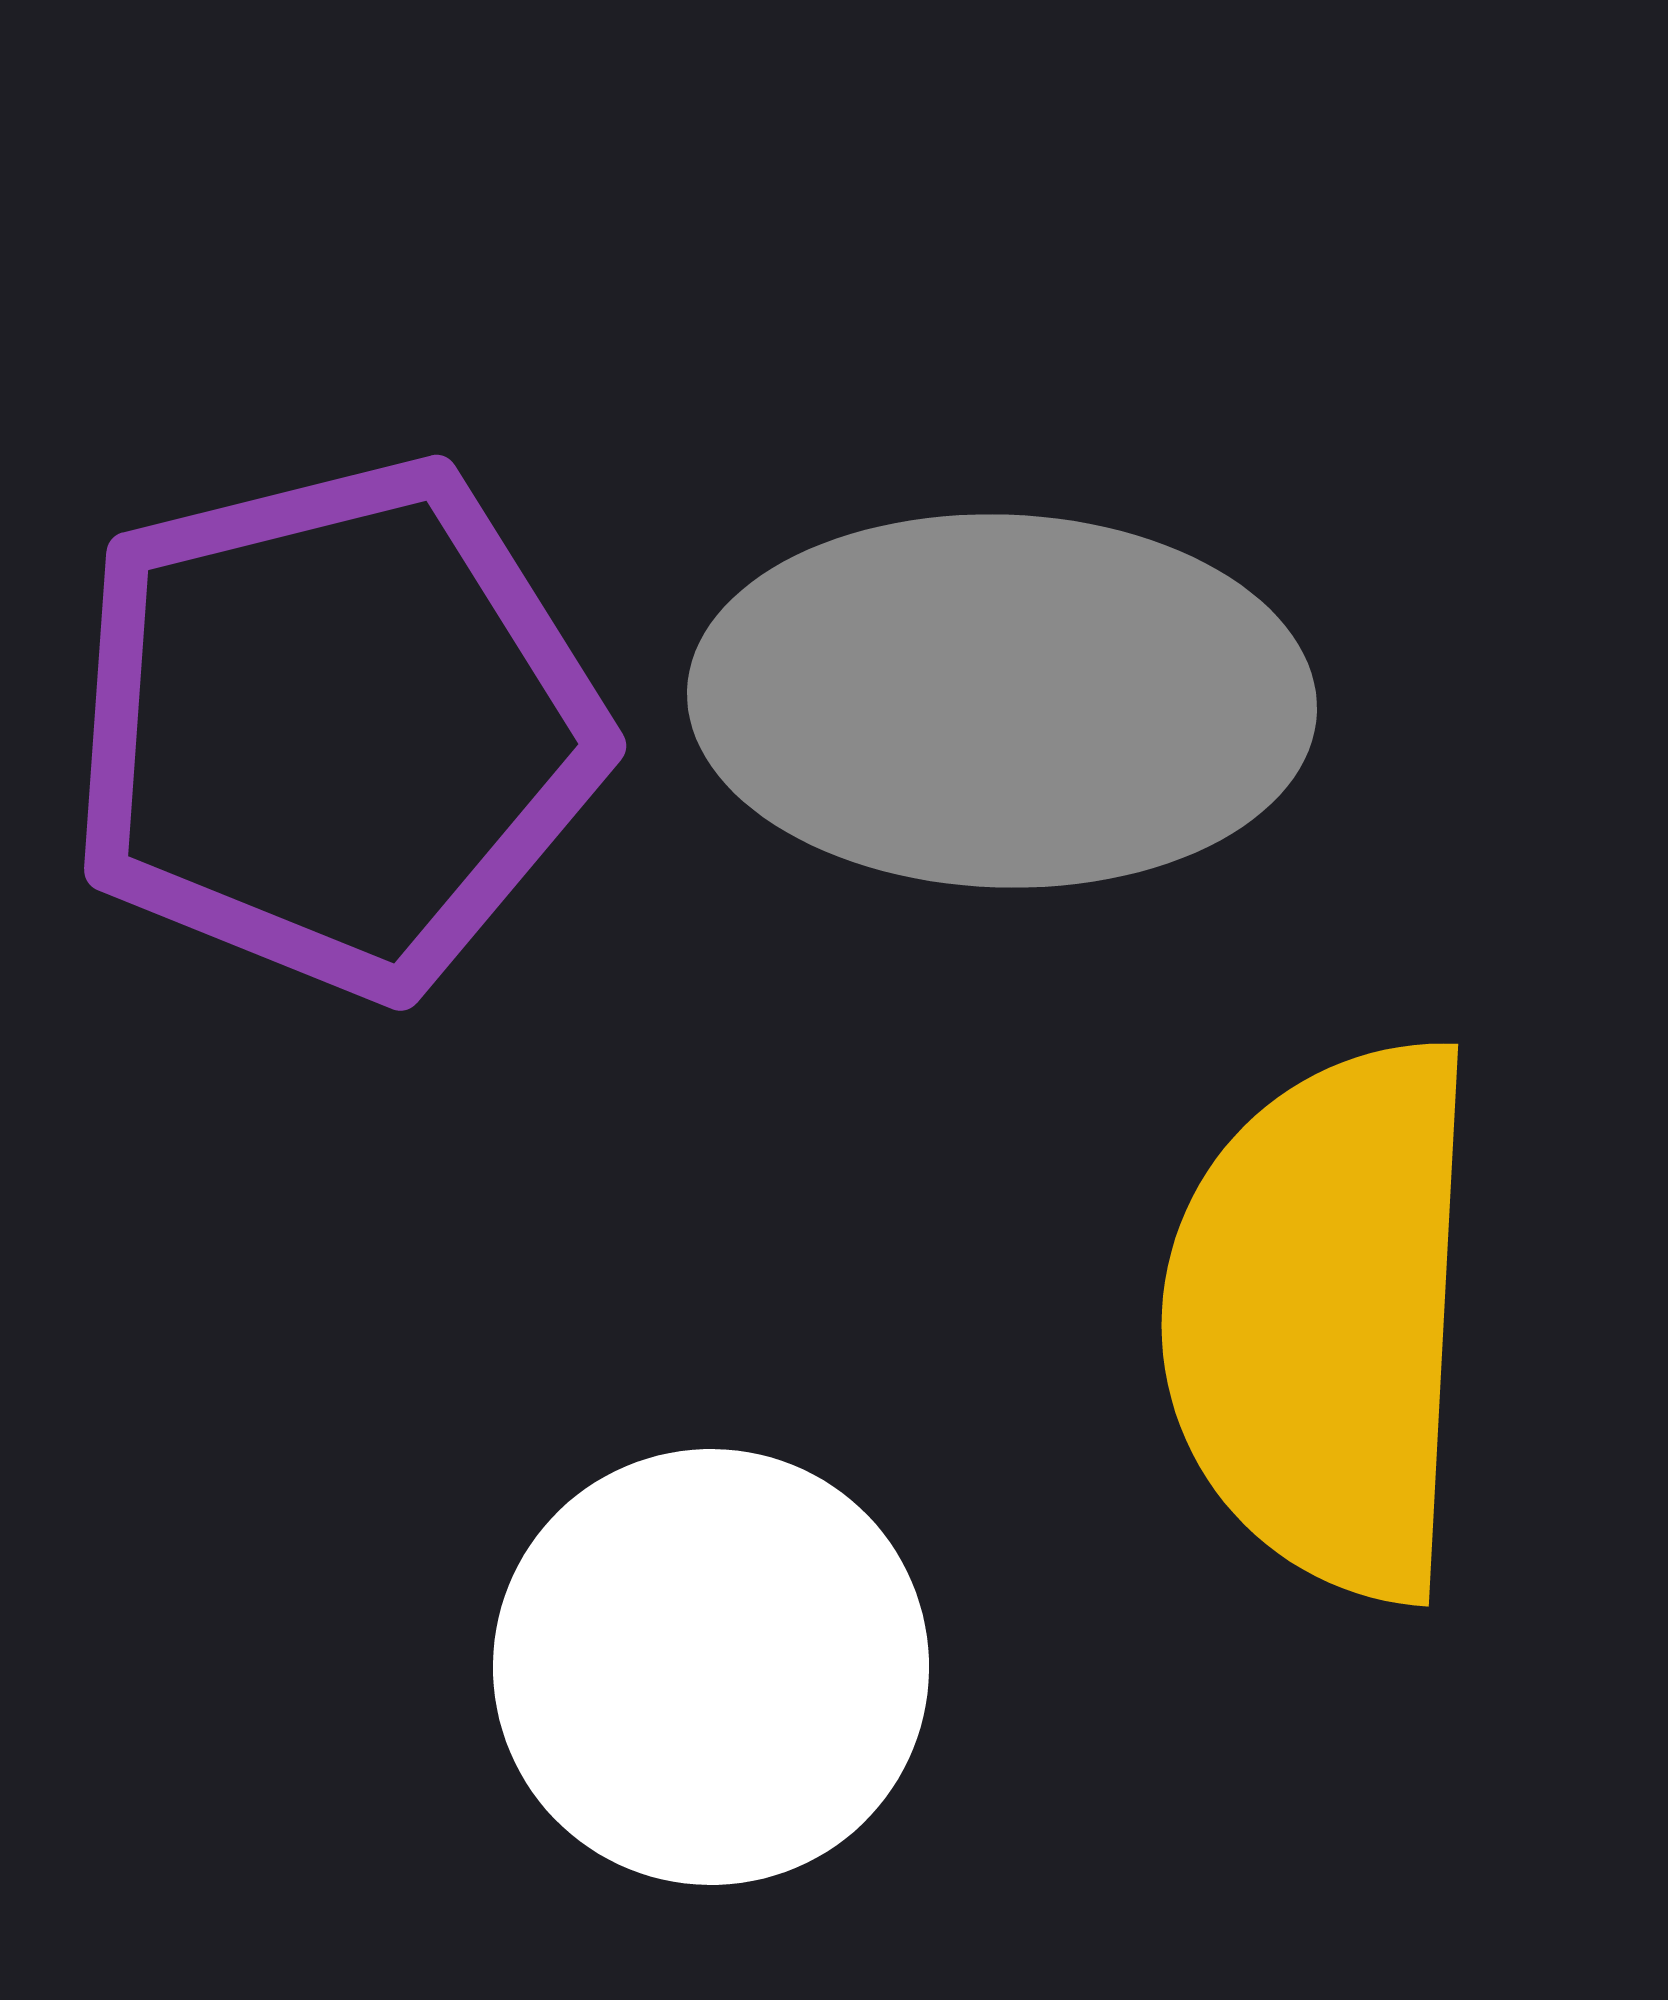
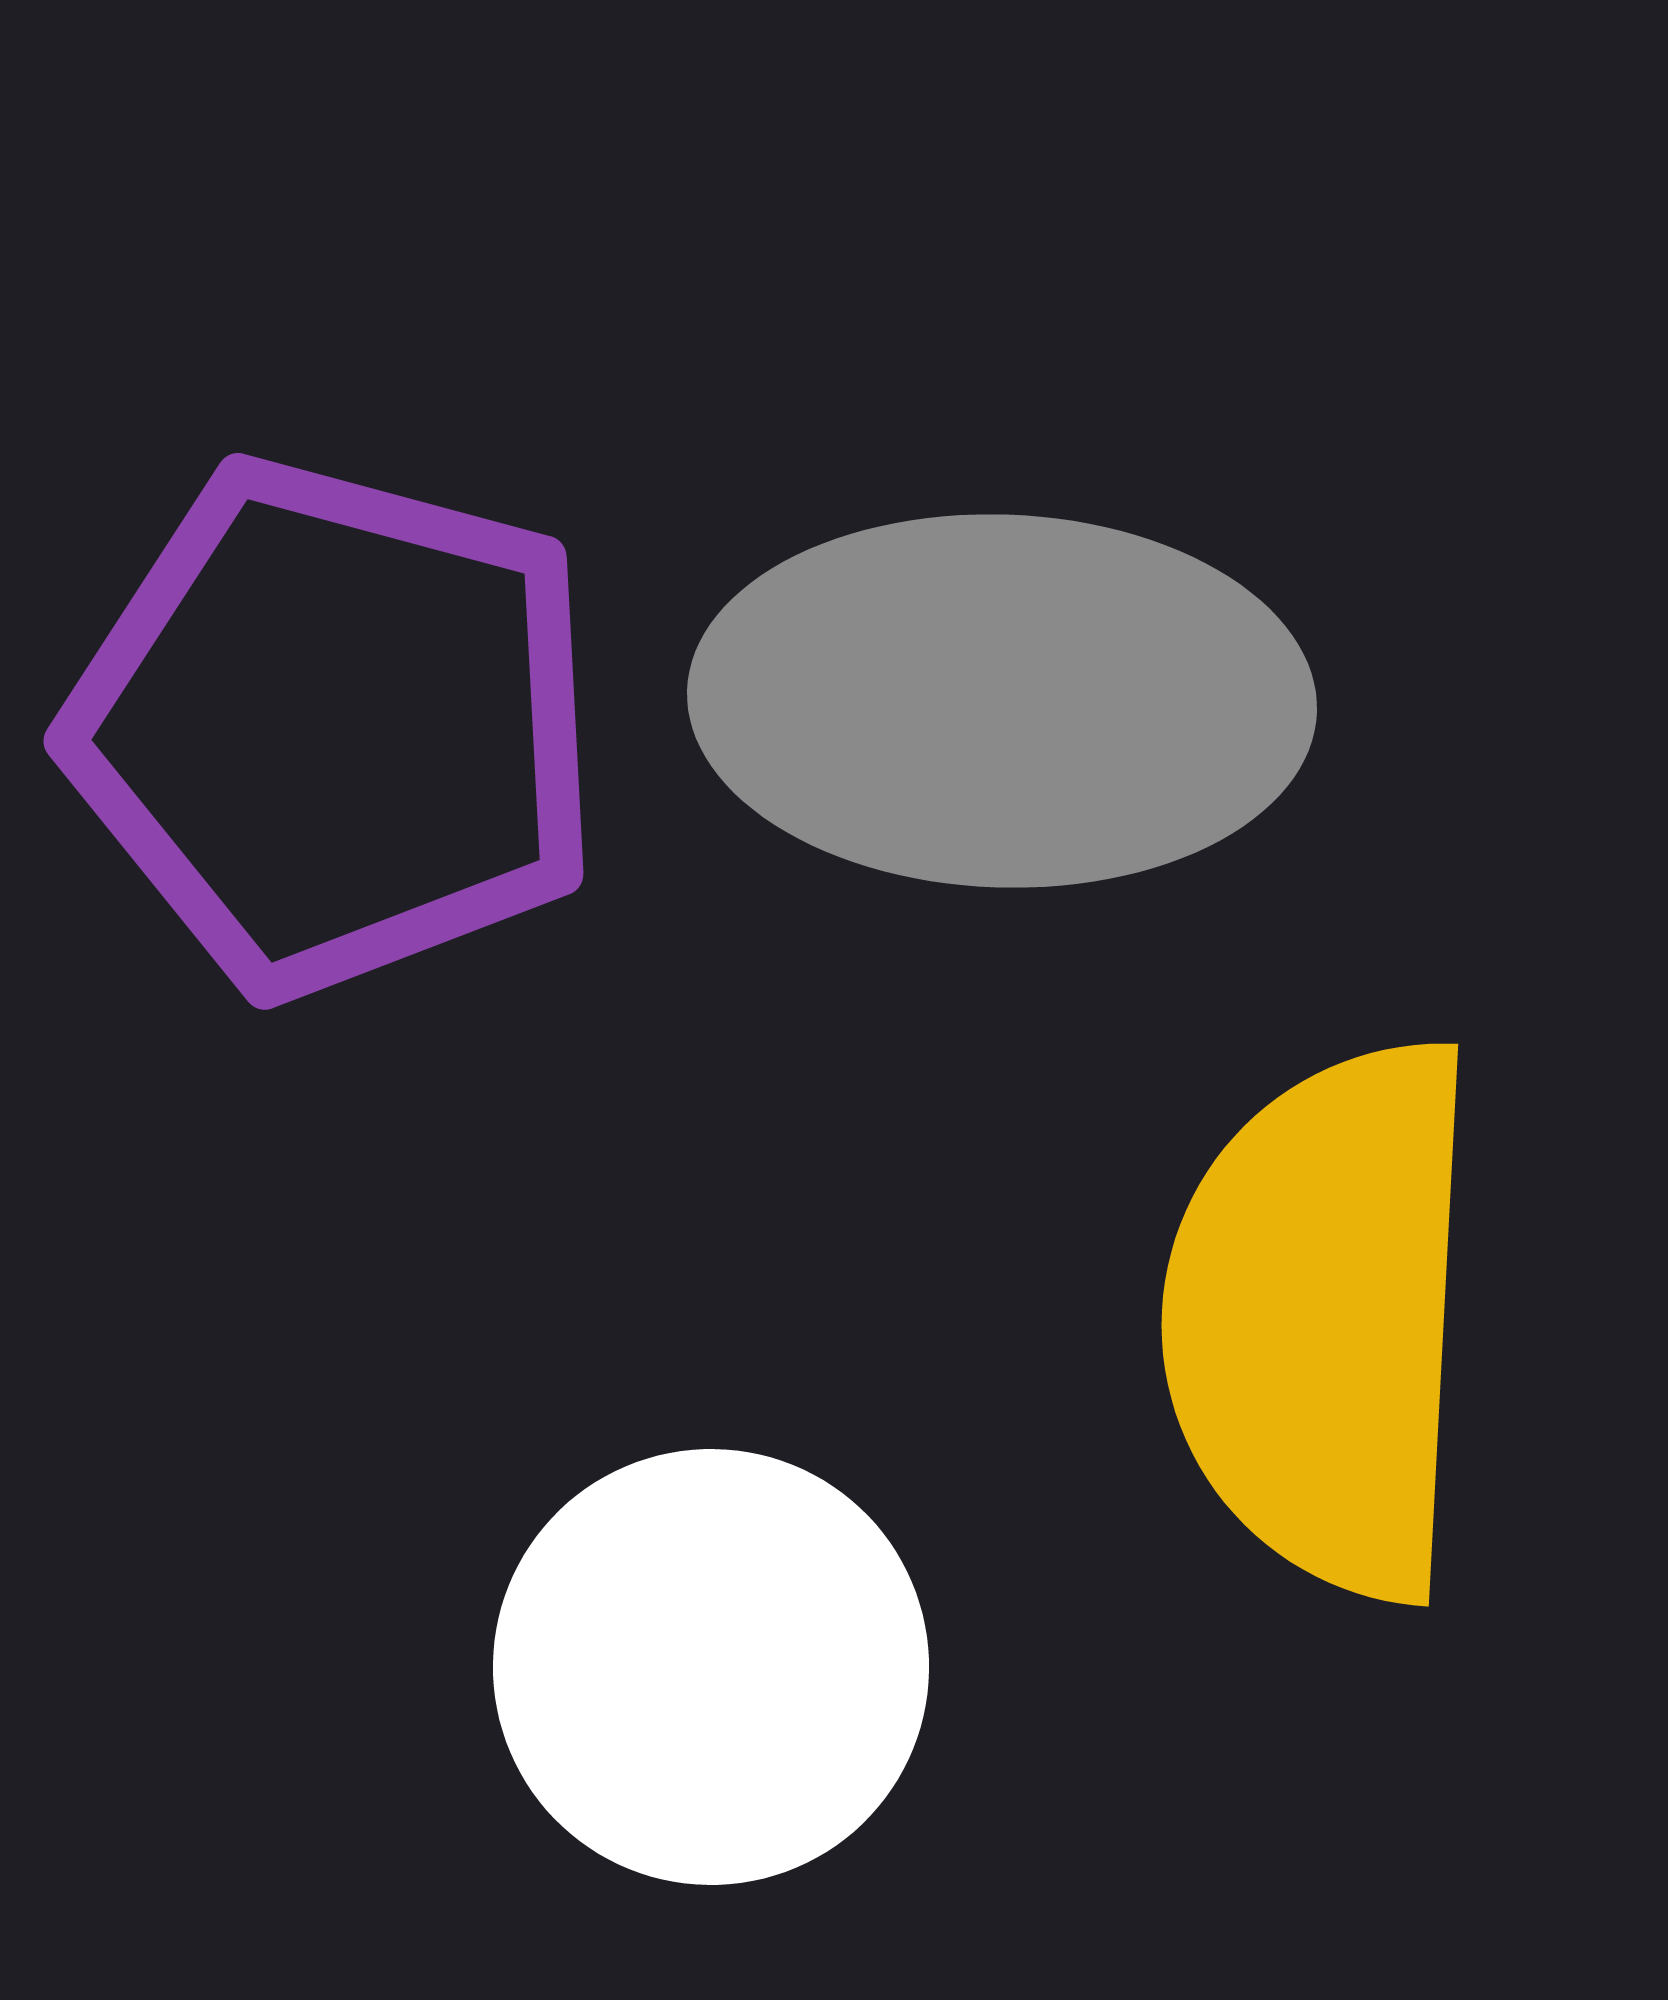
purple pentagon: rotated 29 degrees clockwise
